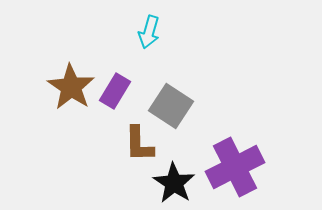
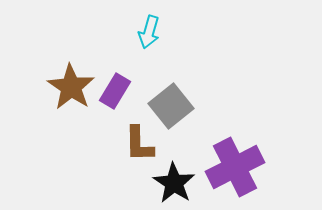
gray square: rotated 18 degrees clockwise
